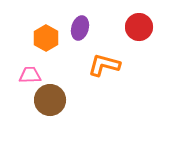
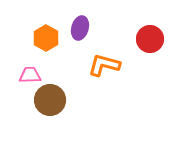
red circle: moved 11 px right, 12 px down
